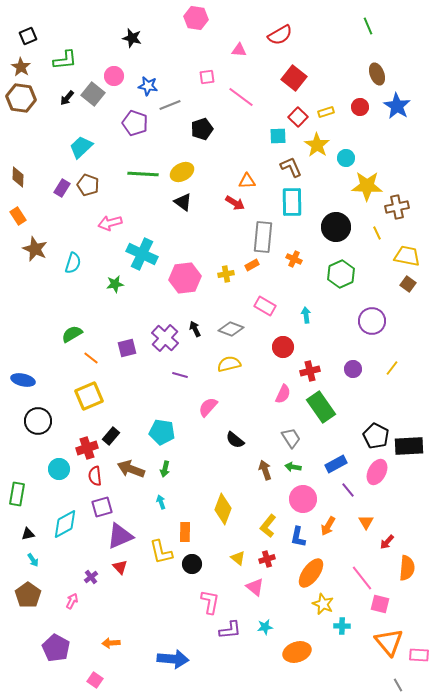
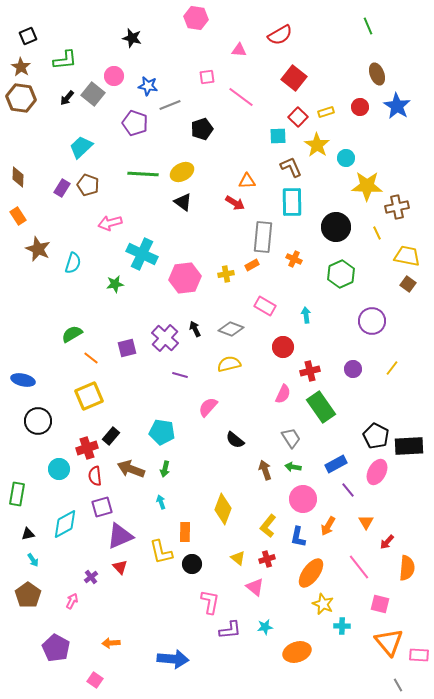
brown star at (35, 249): moved 3 px right
pink line at (362, 578): moved 3 px left, 11 px up
